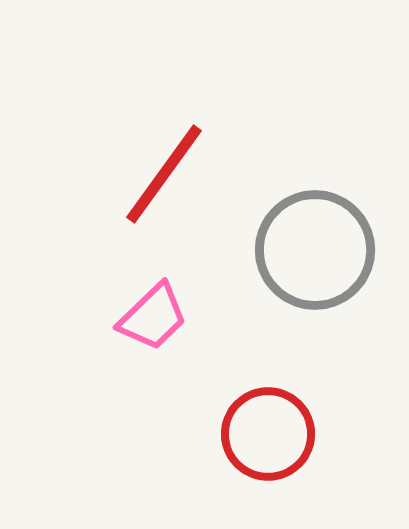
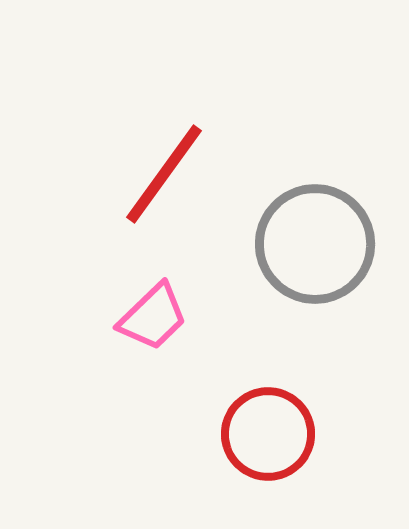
gray circle: moved 6 px up
